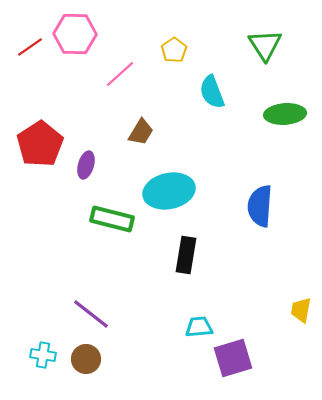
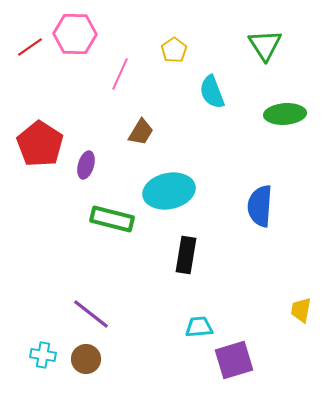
pink line: rotated 24 degrees counterclockwise
red pentagon: rotated 6 degrees counterclockwise
purple square: moved 1 px right, 2 px down
